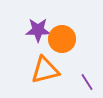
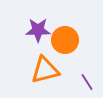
orange circle: moved 3 px right, 1 px down
